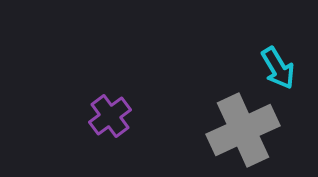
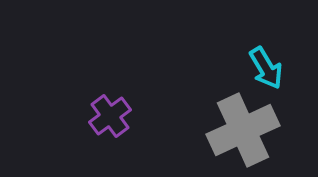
cyan arrow: moved 12 px left
